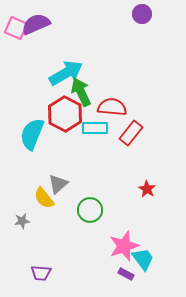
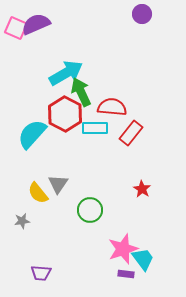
cyan semicircle: rotated 20 degrees clockwise
gray triangle: rotated 15 degrees counterclockwise
red star: moved 5 px left
yellow semicircle: moved 6 px left, 5 px up
pink star: moved 1 px left, 3 px down
purple rectangle: rotated 21 degrees counterclockwise
